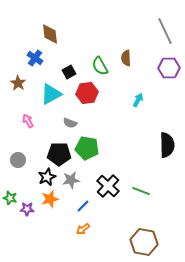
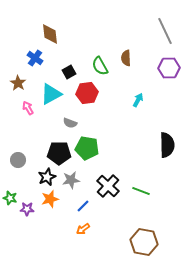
pink arrow: moved 13 px up
black pentagon: moved 1 px up
